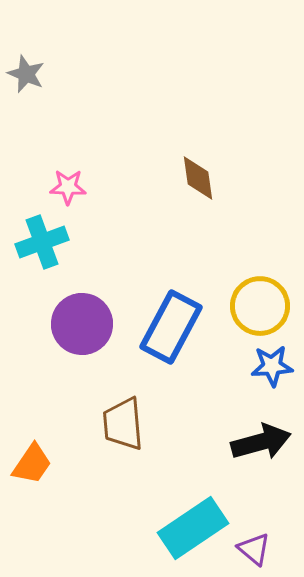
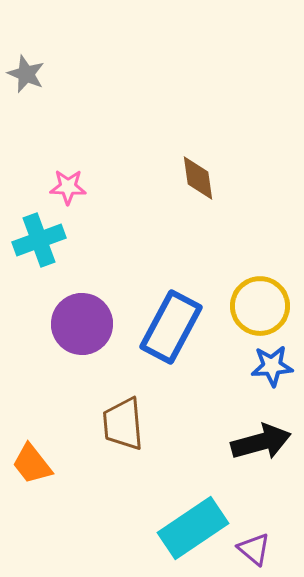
cyan cross: moved 3 px left, 2 px up
orange trapezoid: rotated 108 degrees clockwise
